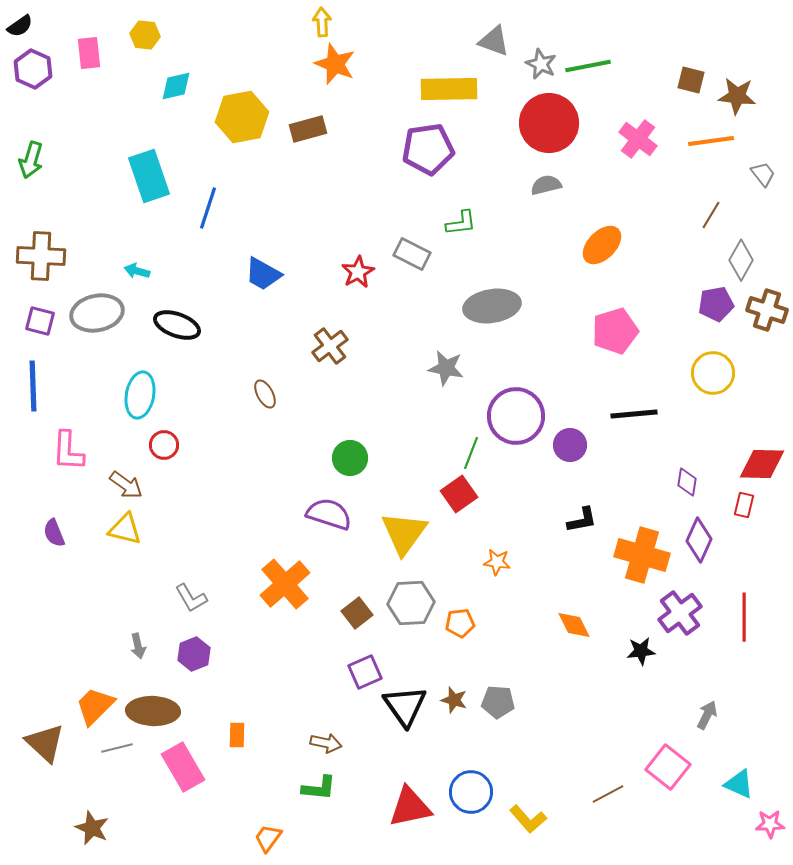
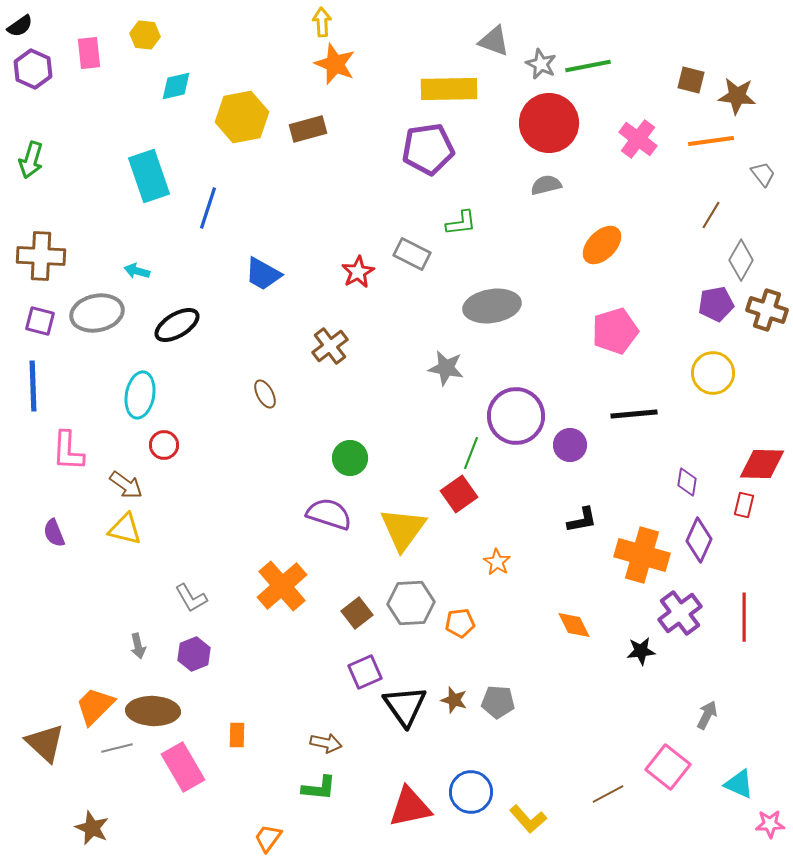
black ellipse at (177, 325): rotated 51 degrees counterclockwise
yellow triangle at (404, 533): moved 1 px left, 4 px up
orange star at (497, 562): rotated 24 degrees clockwise
orange cross at (285, 584): moved 3 px left, 2 px down
